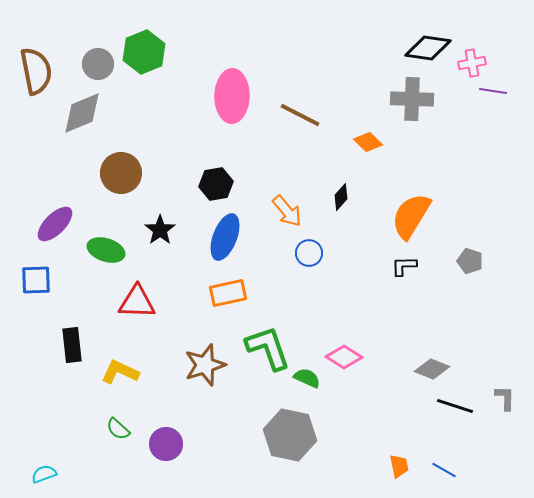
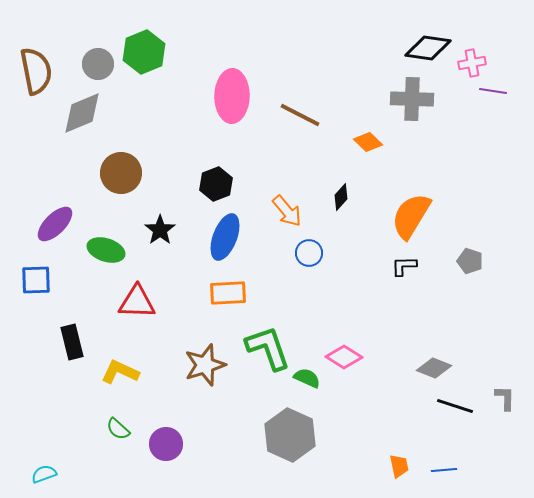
black hexagon at (216, 184): rotated 12 degrees counterclockwise
orange rectangle at (228, 293): rotated 9 degrees clockwise
black rectangle at (72, 345): moved 3 px up; rotated 8 degrees counterclockwise
gray diamond at (432, 369): moved 2 px right, 1 px up
gray hexagon at (290, 435): rotated 12 degrees clockwise
blue line at (444, 470): rotated 35 degrees counterclockwise
